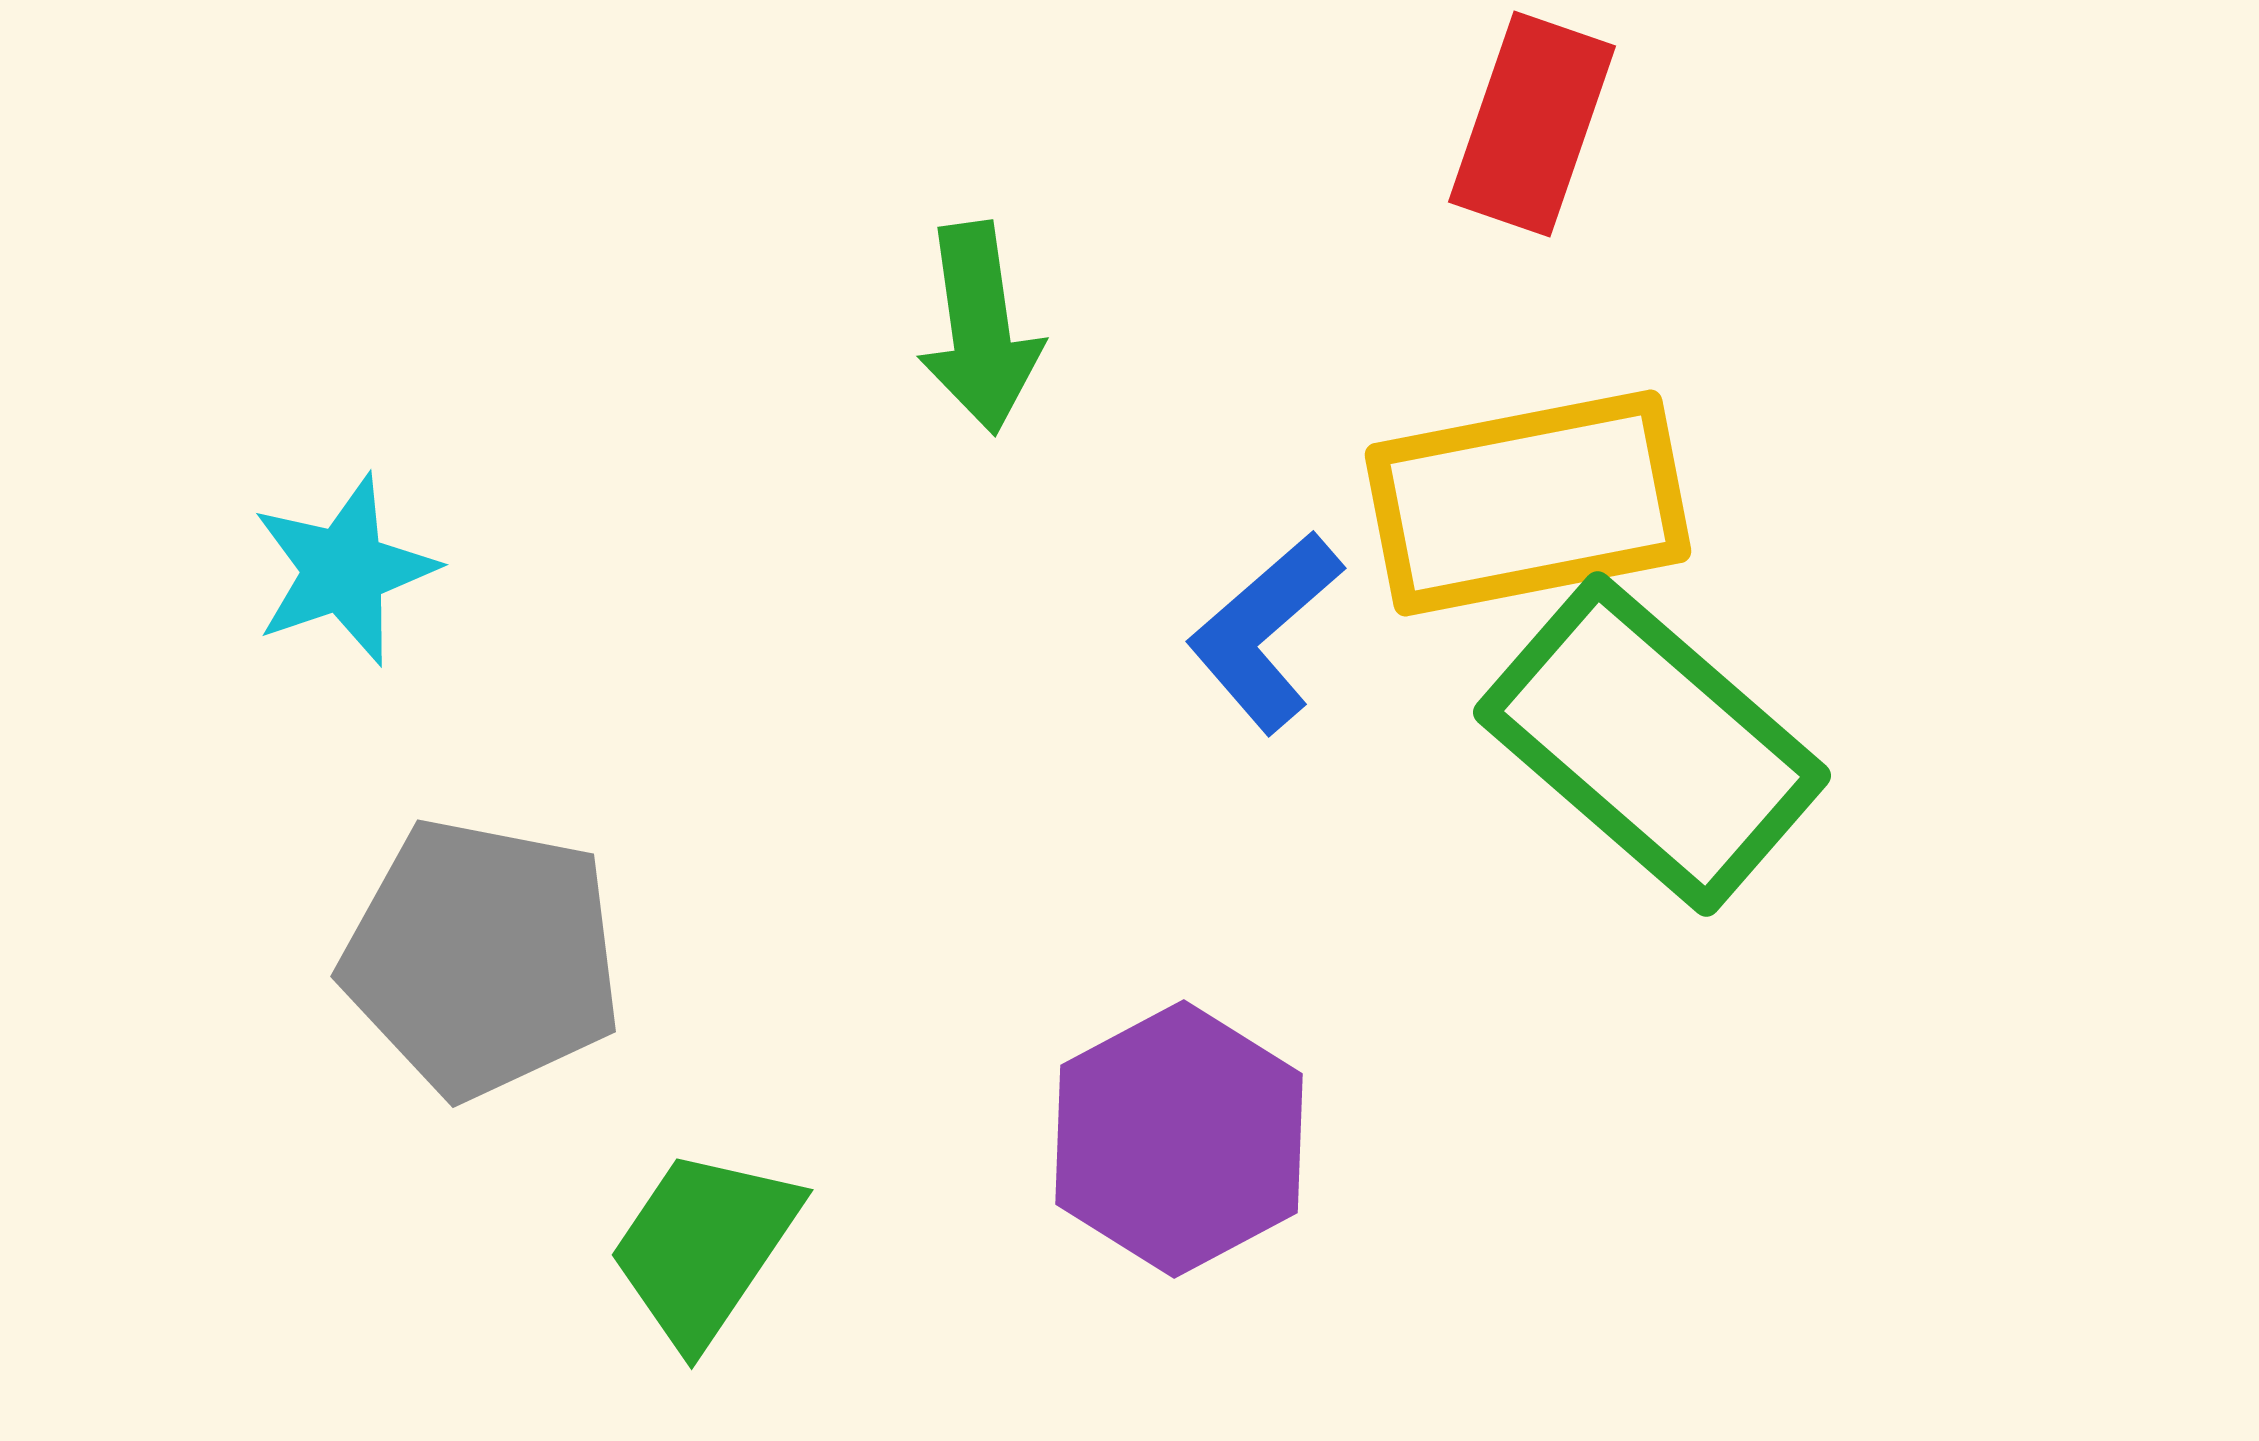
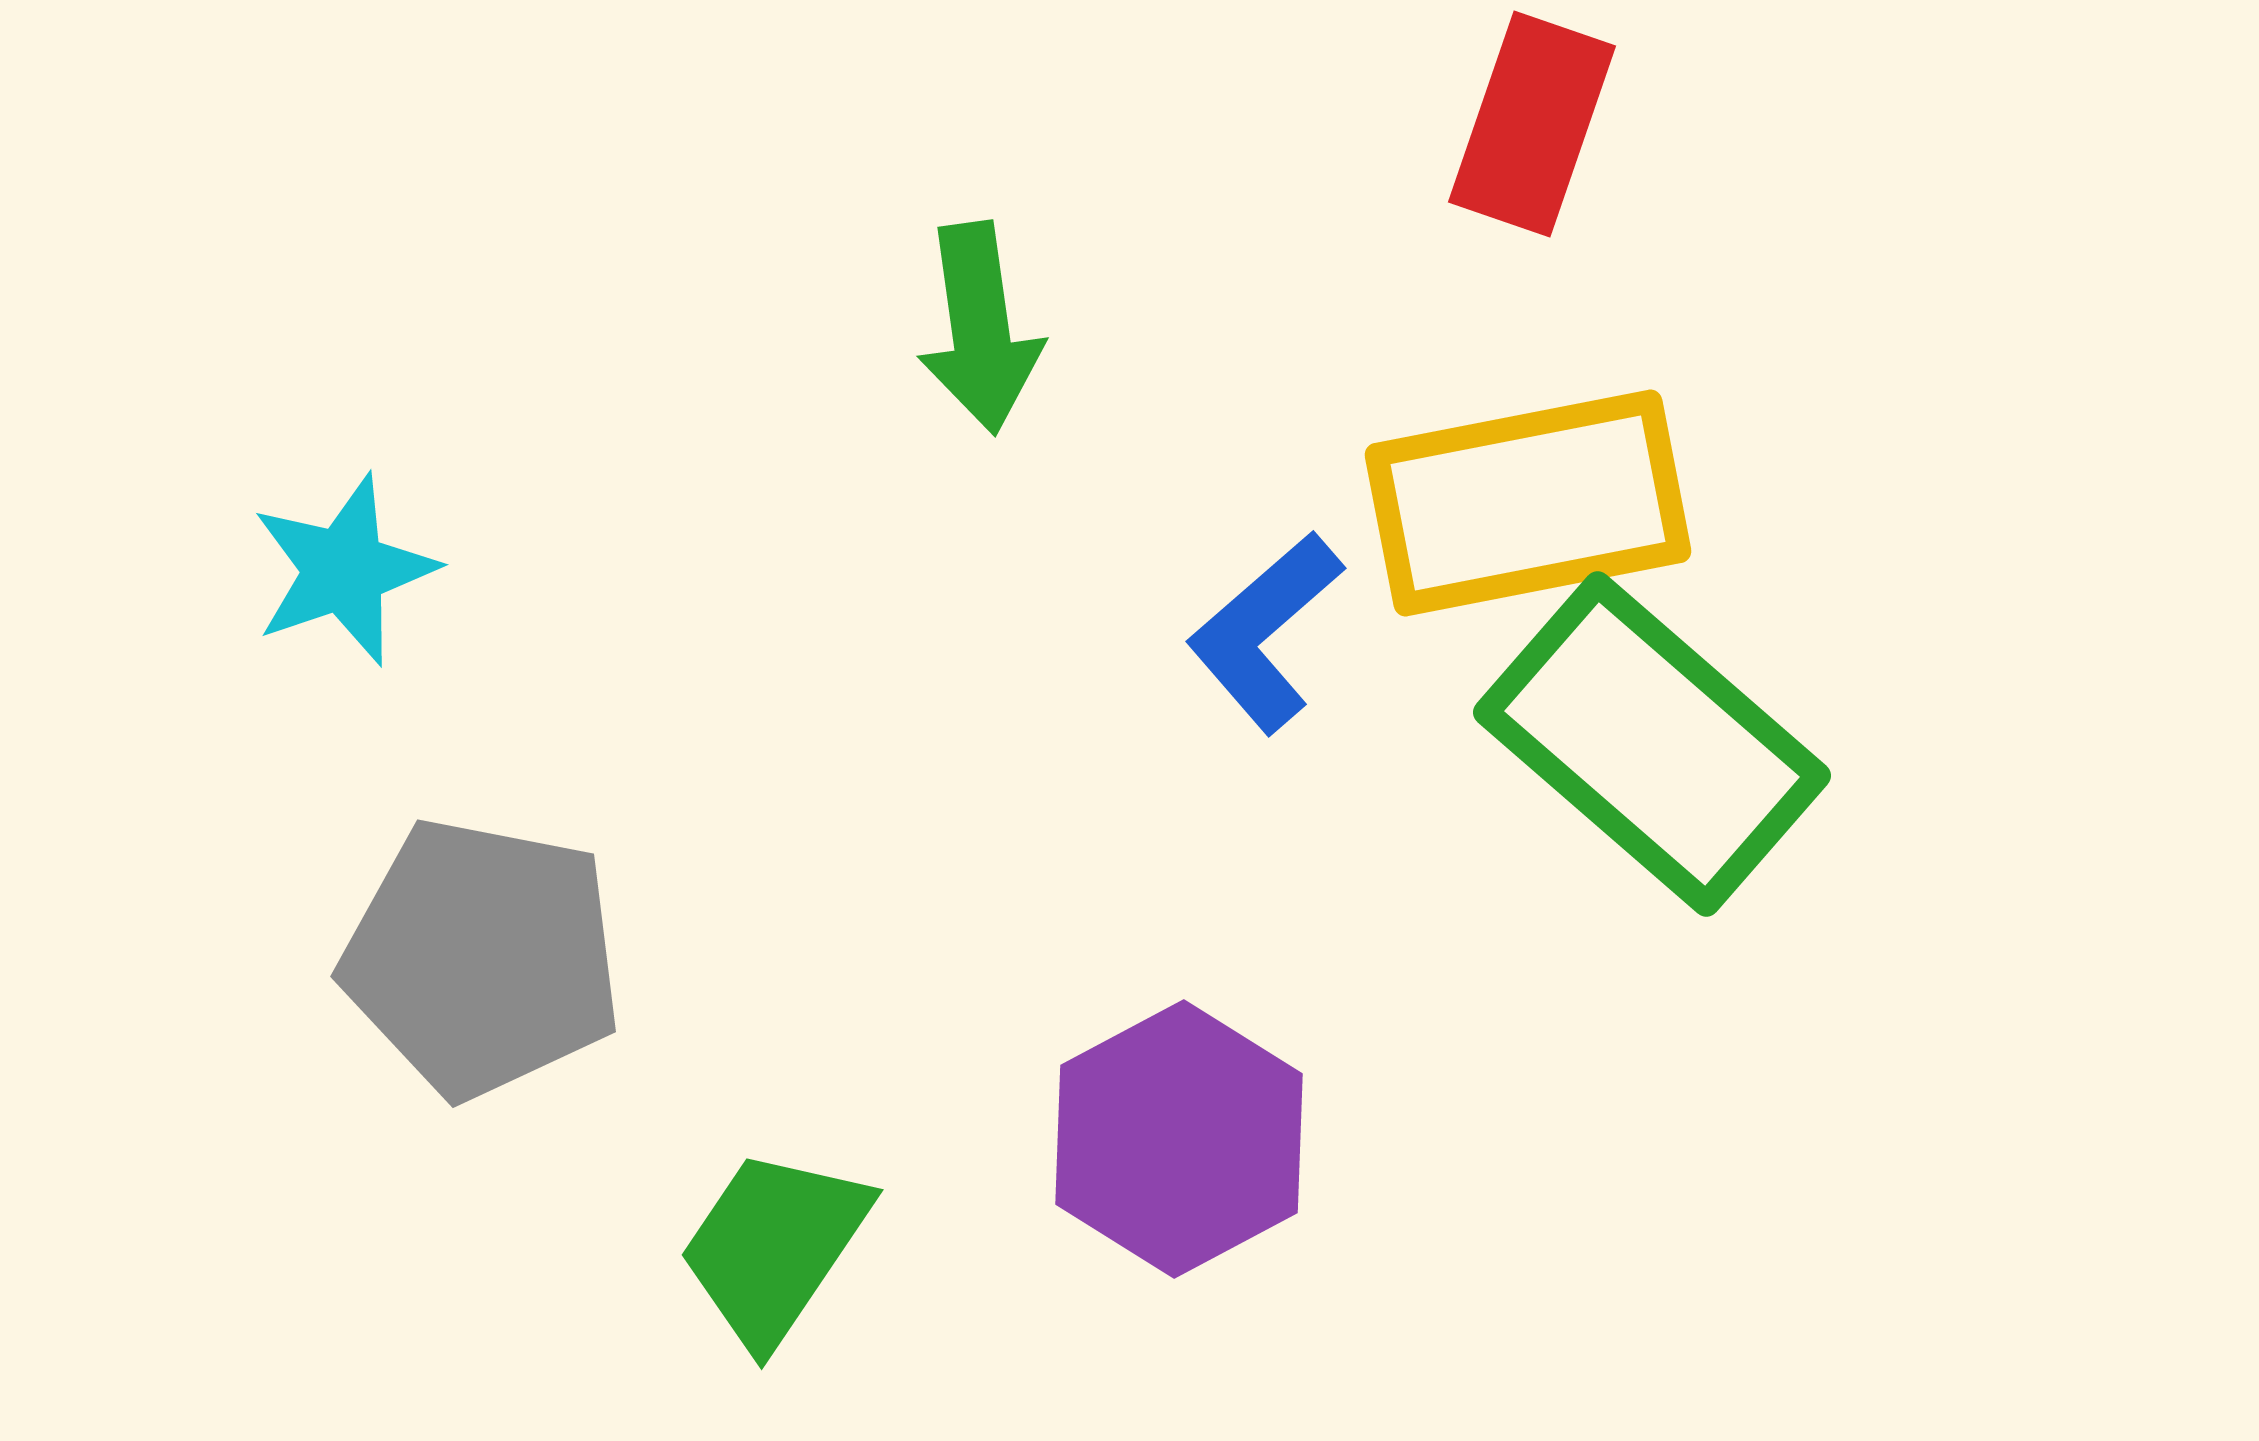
green trapezoid: moved 70 px right
